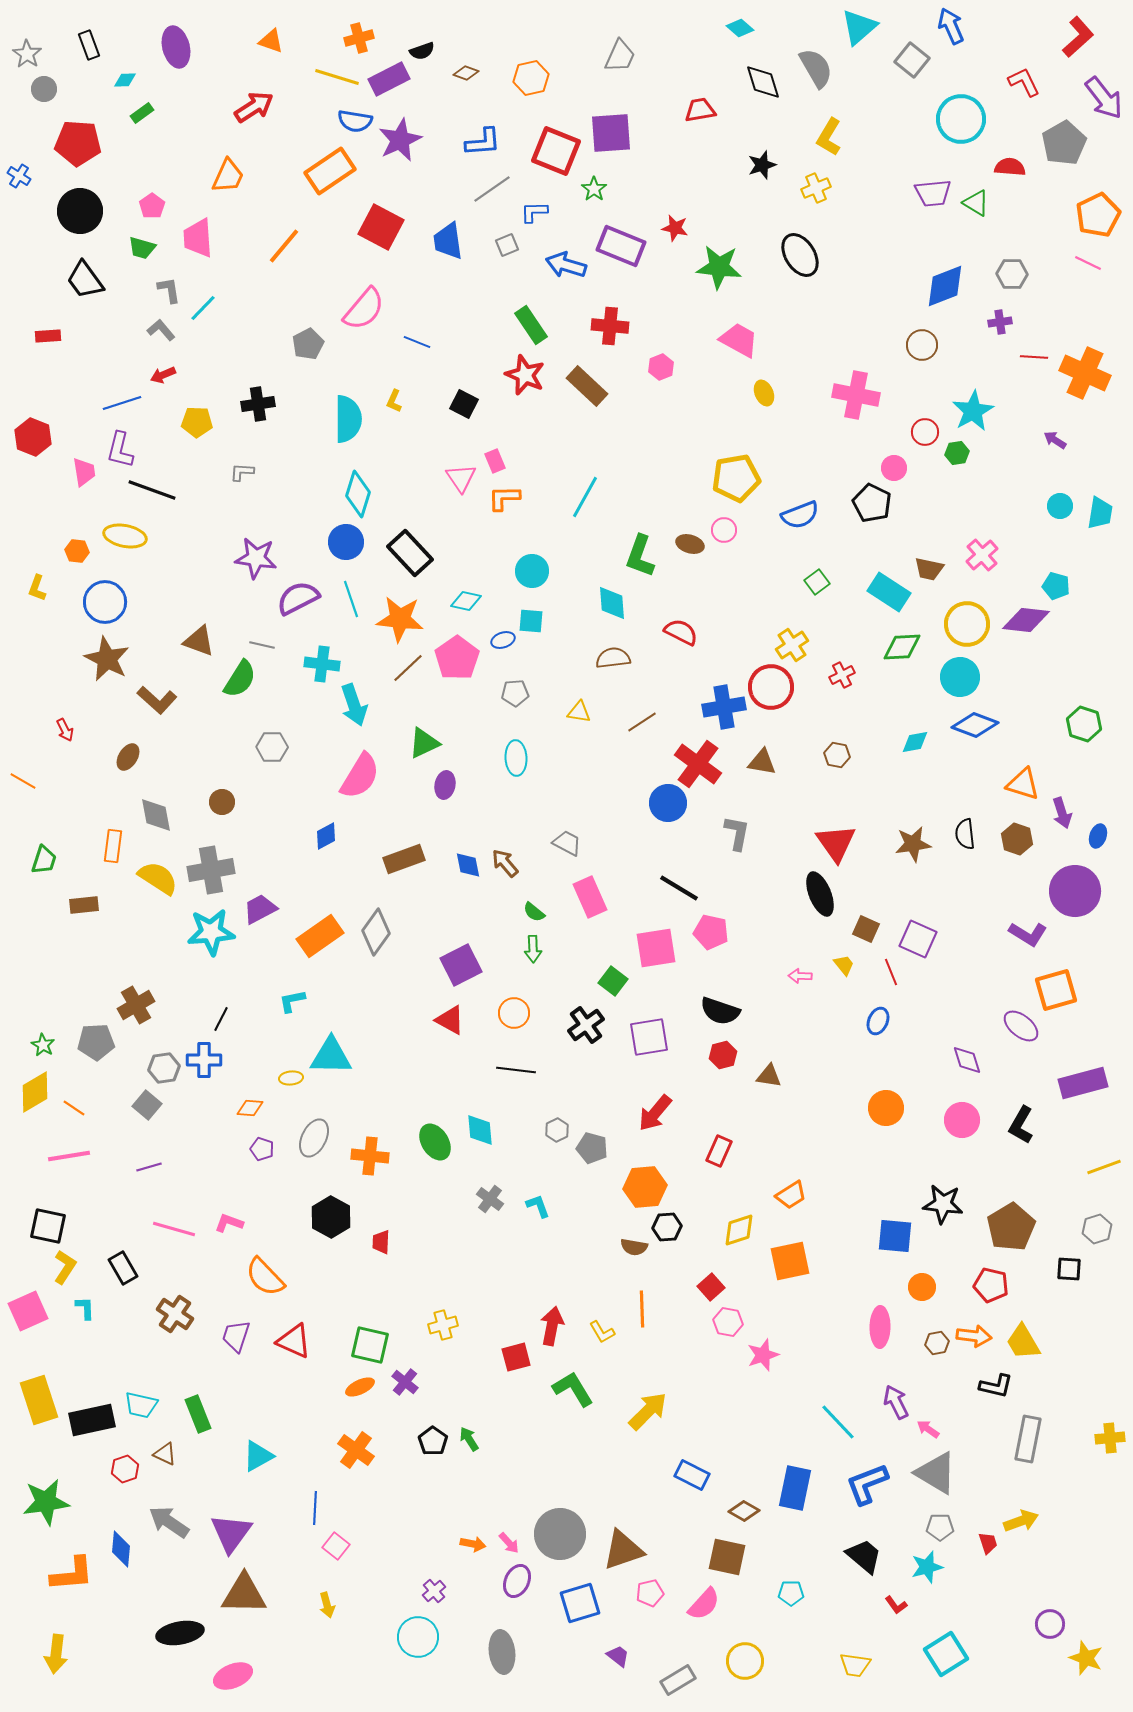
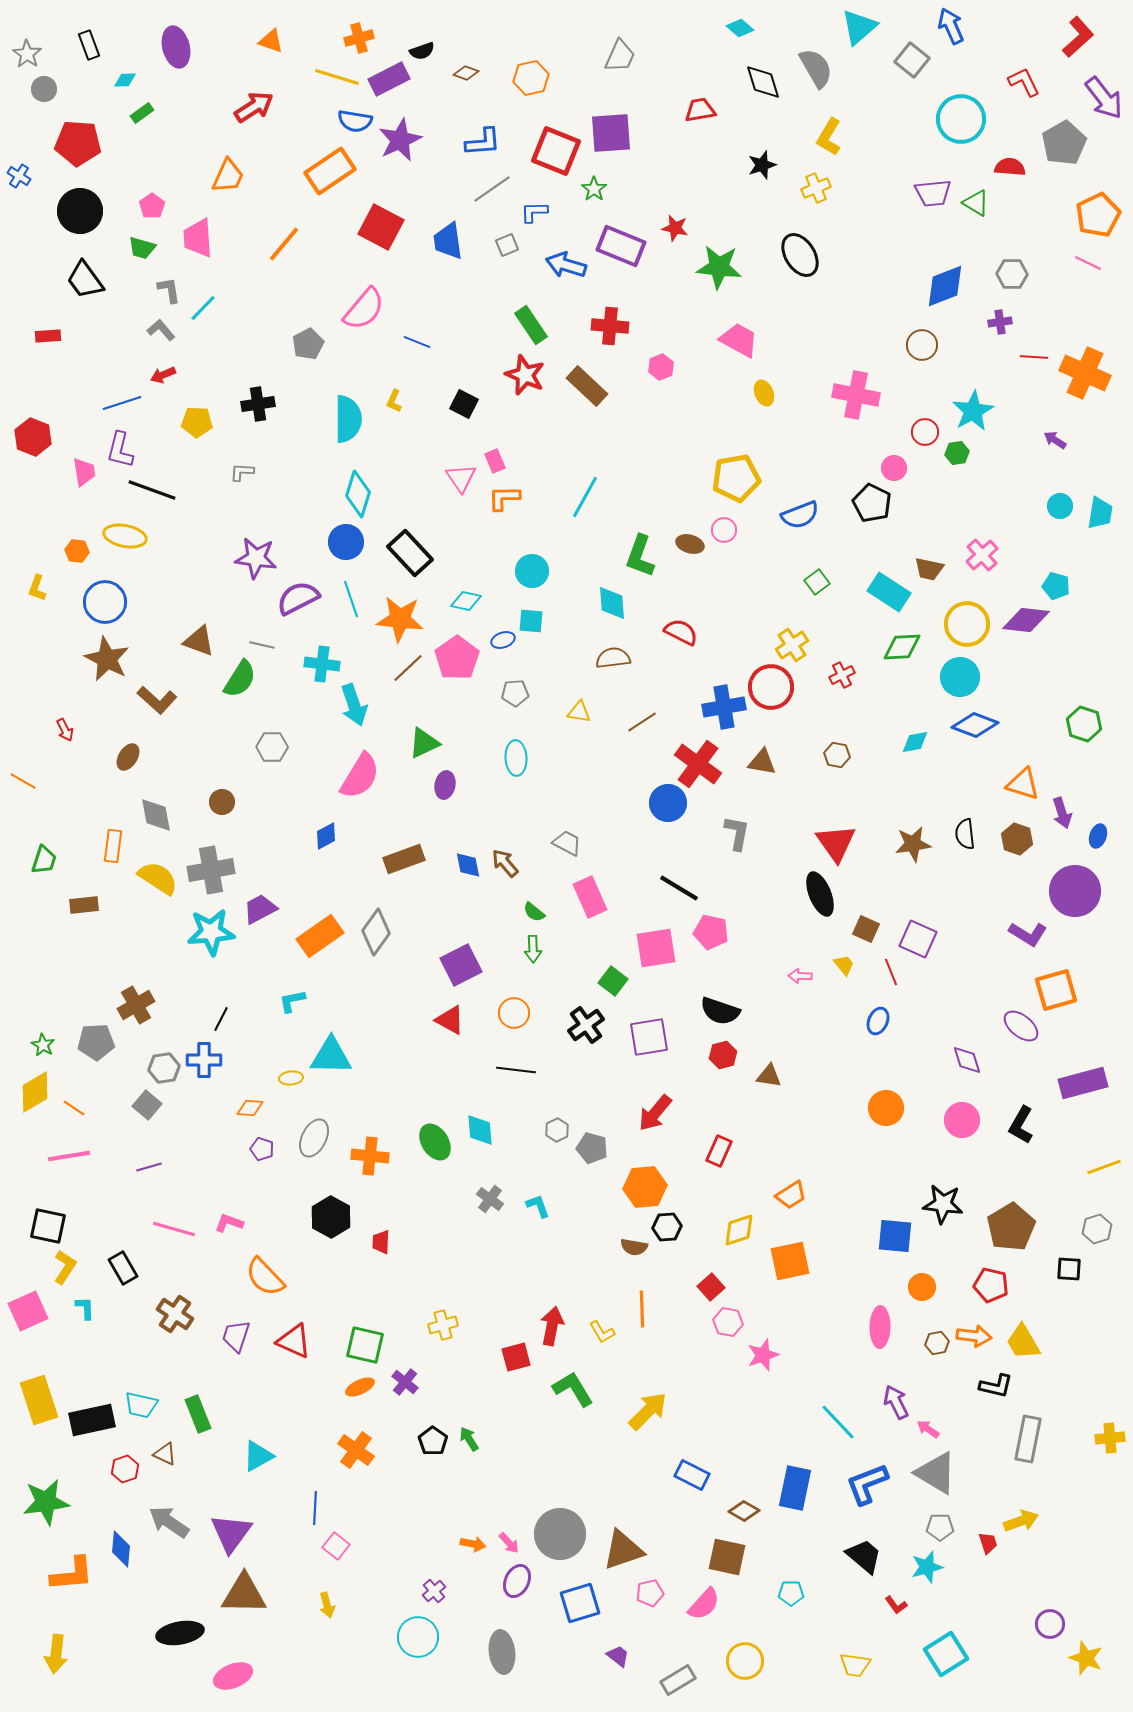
orange line at (284, 246): moved 2 px up
green square at (370, 1345): moved 5 px left
